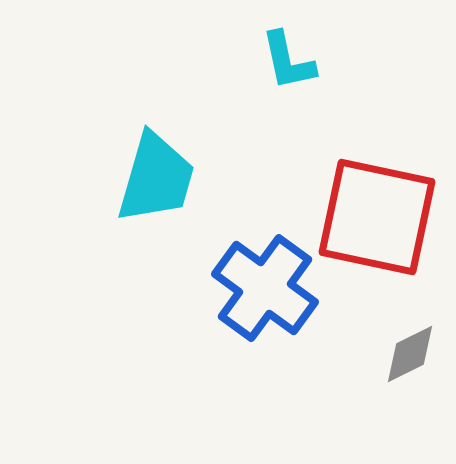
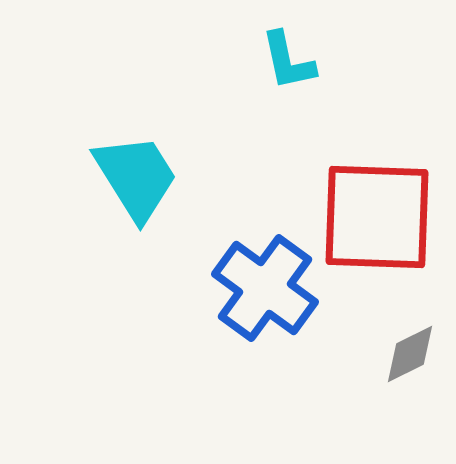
cyan trapezoid: moved 20 px left, 1 px up; rotated 48 degrees counterclockwise
red square: rotated 10 degrees counterclockwise
